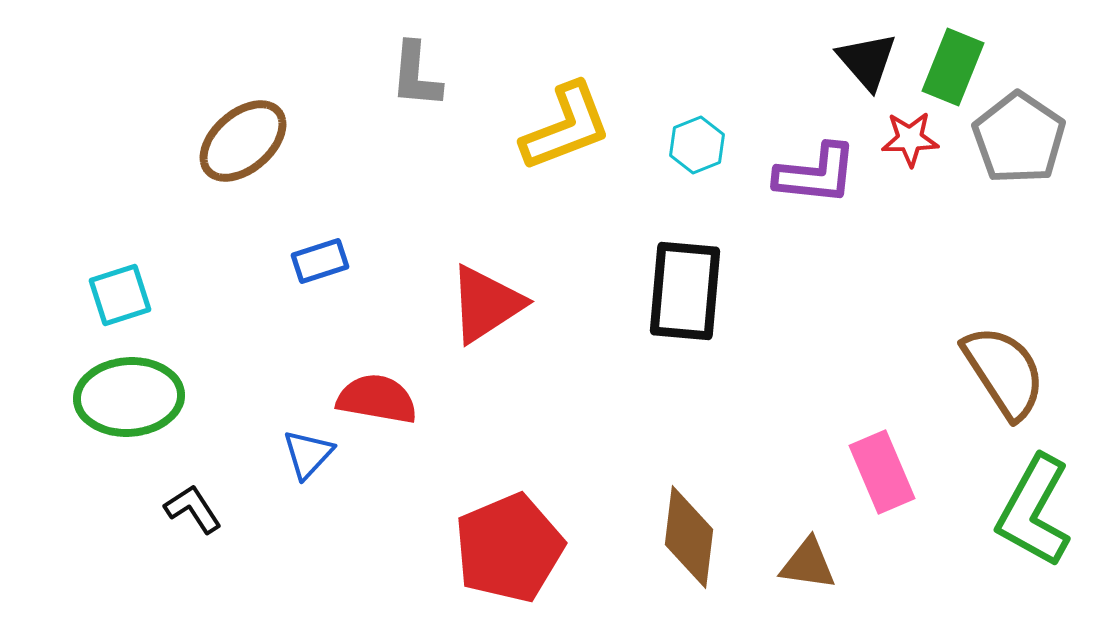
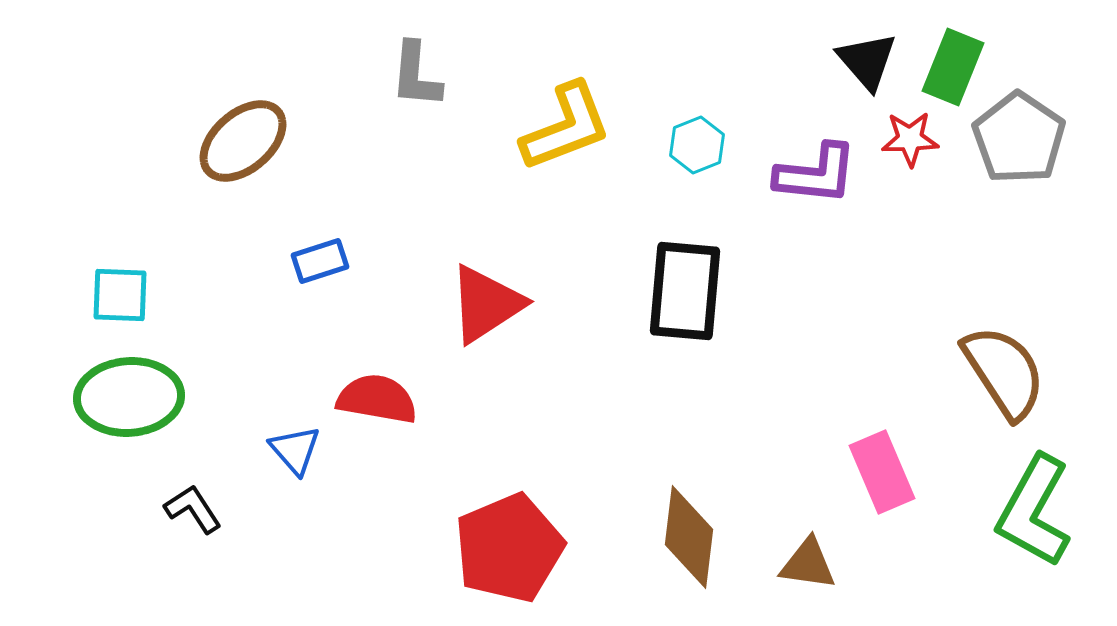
cyan square: rotated 20 degrees clockwise
blue triangle: moved 13 px left, 4 px up; rotated 24 degrees counterclockwise
